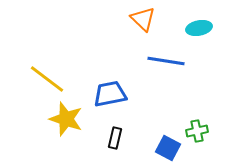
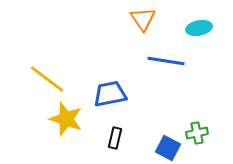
orange triangle: rotated 12 degrees clockwise
green cross: moved 2 px down
